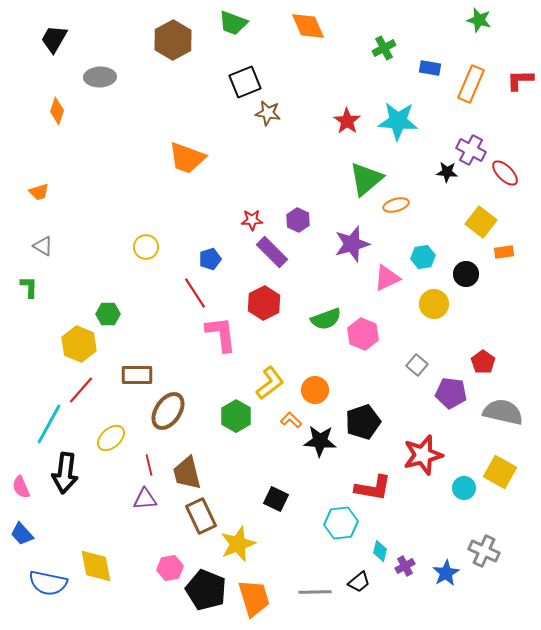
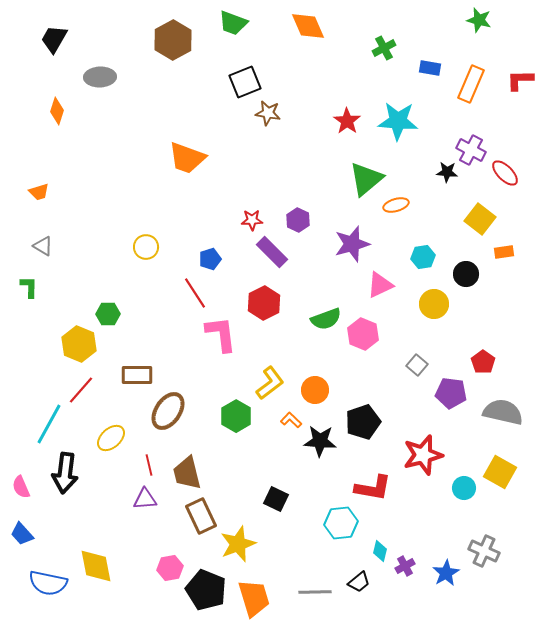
yellow square at (481, 222): moved 1 px left, 3 px up
pink triangle at (387, 278): moved 7 px left, 7 px down
